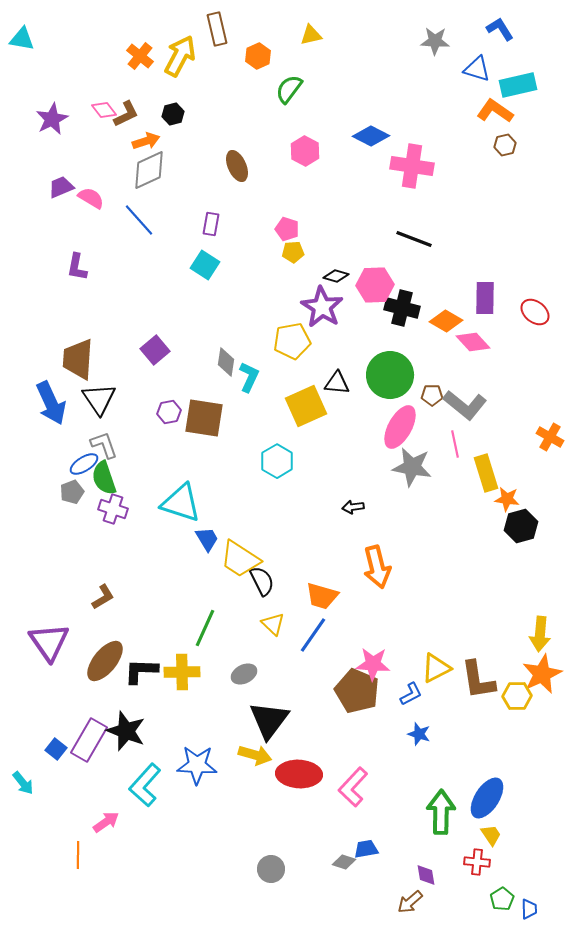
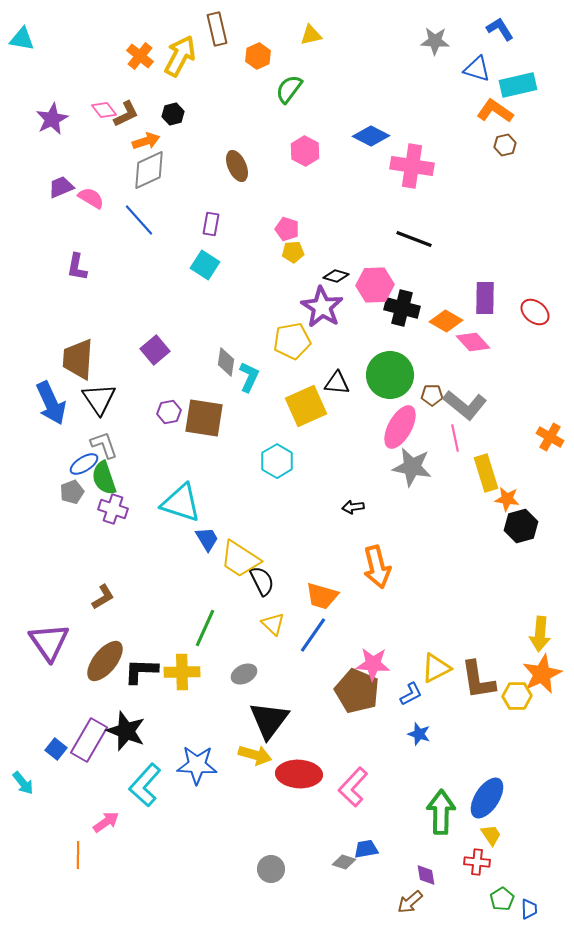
pink line at (455, 444): moved 6 px up
